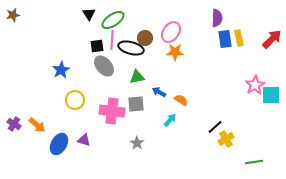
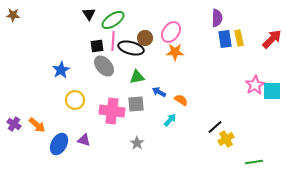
brown star: rotated 16 degrees clockwise
pink line: moved 1 px right, 1 px down
cyan square: moved 1 px right, 4 px up
